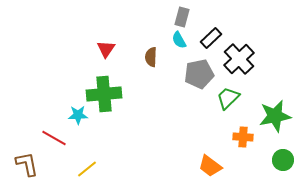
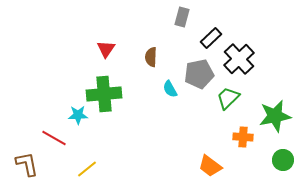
cyan semicircle: moved 9 px left, 49 px down
